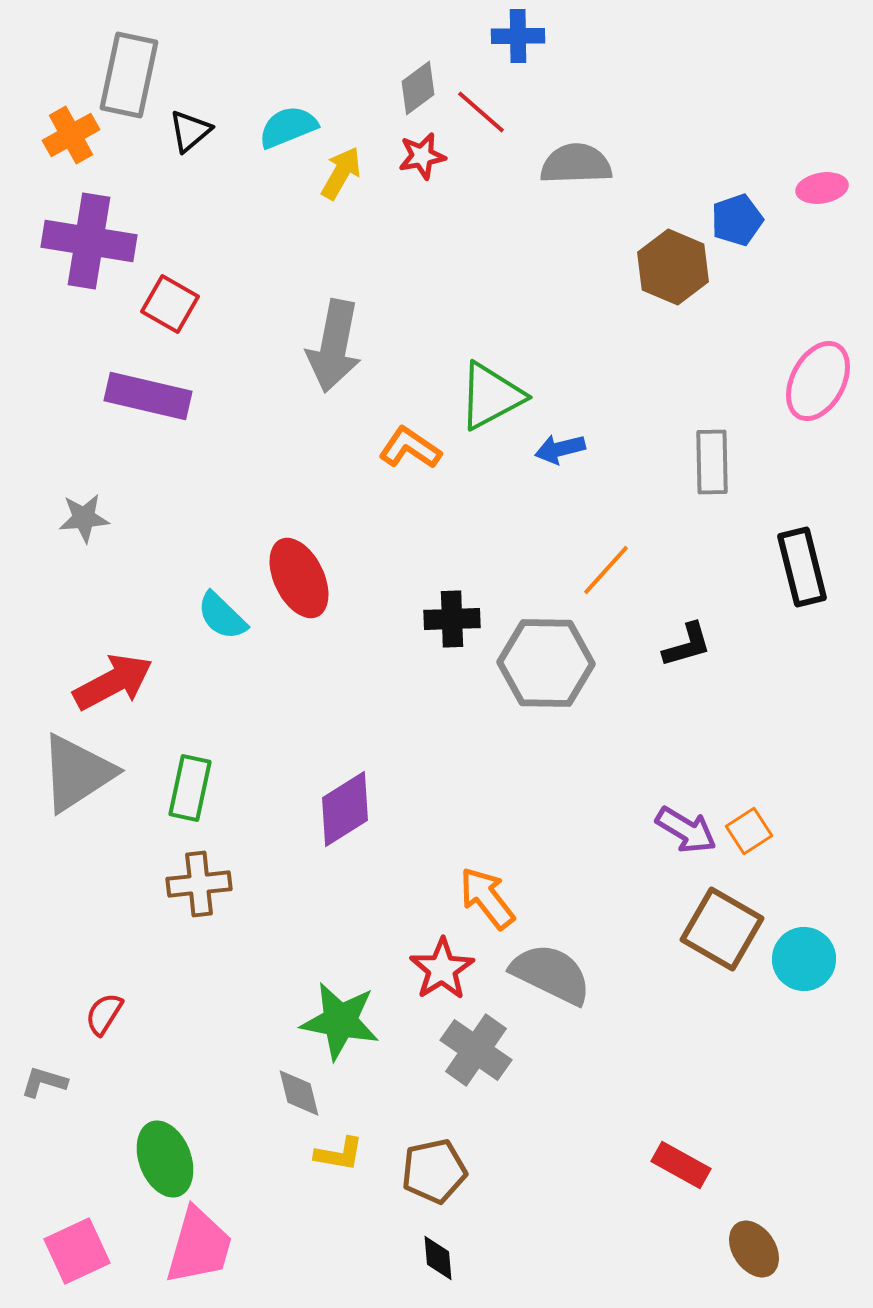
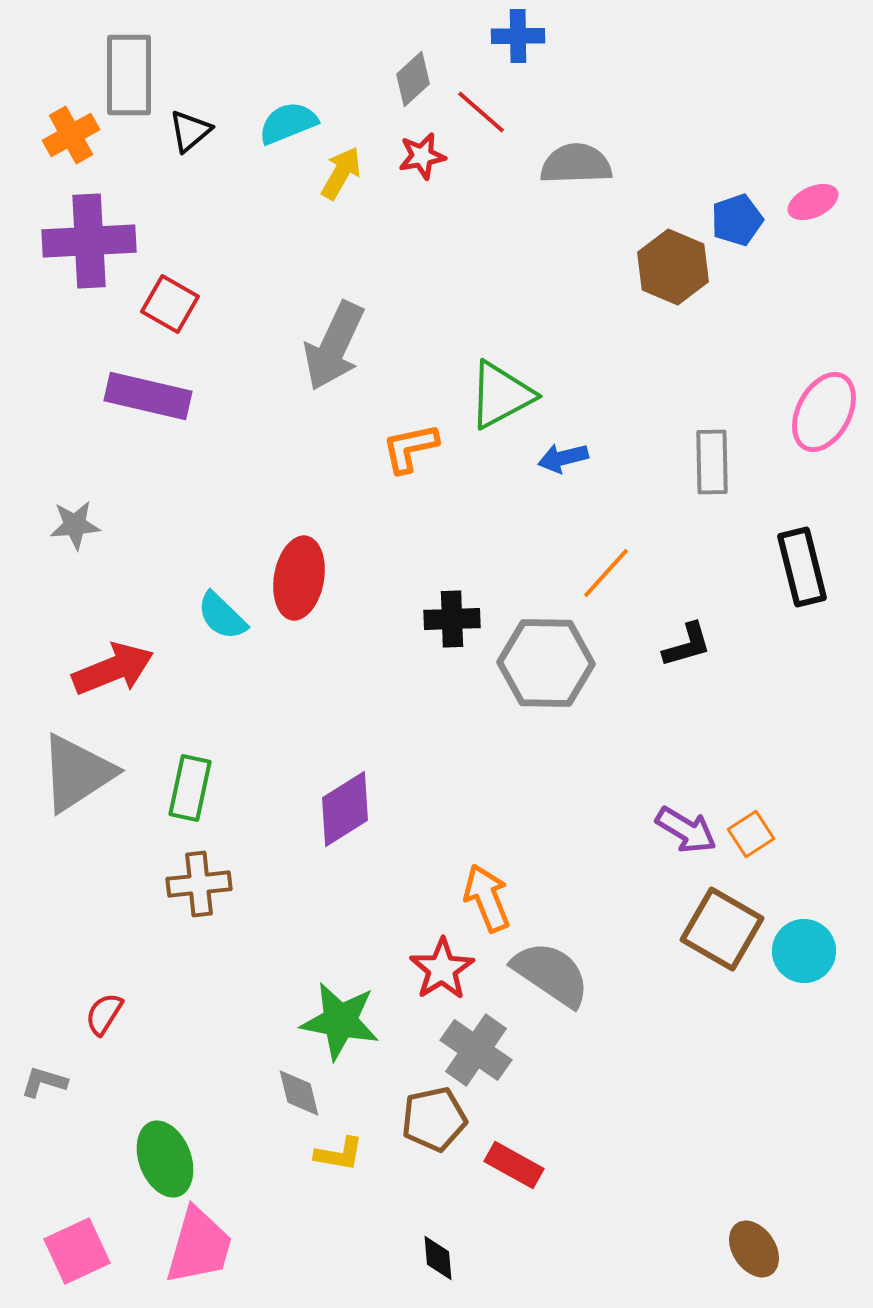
gray rectangle at (129, 75): rotated 12 degrees counterclockwise
gray diamond at (418, 88): moved 5 px left, 9 px up; rotated 6 degrees counterclockwise
cyan semicircle at (288, 127): moved 4 px up
pink ellipse at (822, 188): moved 9 px left, 14 px down; rotated 15 degrees counterclockwise
purple cross at (89, 241): rotated 12 degrees counterclockwise
gray arrow at (334, 346): rotated 14 degrees clockwise
pink ellipse at (818, 381): moved 6 px right, 31 px down
green triangle at (491, 396): moved 10 px right, 1 px up
orange L-shape at (410, 448): rotated 46 degrees counterclockwise
blue arrow at (560, 449): moved 3 px right, 9 px down
gray star at (84, 518): moved 9 px left, 7 px down
orange line at (606, 570): moved 3 px down
red ellipse at (299, 578): rotated 36 degrees clockwise
red arrow at (113, 682): moved 13 px up; rotated 6 degrees clockwise
orange square at (749, 831): moved 2 px right, 3 px down
orange arrow at (487, 898): rotated 16 degrees clockwise
cyan circle at (804, 959): moved 8 px up
gray semicircle at (551, 974): rotated 8 degrees clockwise
red rectangle at (681, 1165): moved 167 px left
brown pentagon at (434, 1171): moved 52 px up
